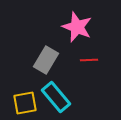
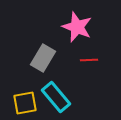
gray rectangle: moved 3 px left, 2 px up
